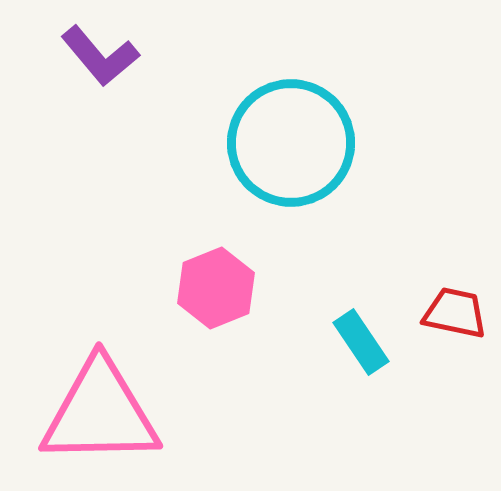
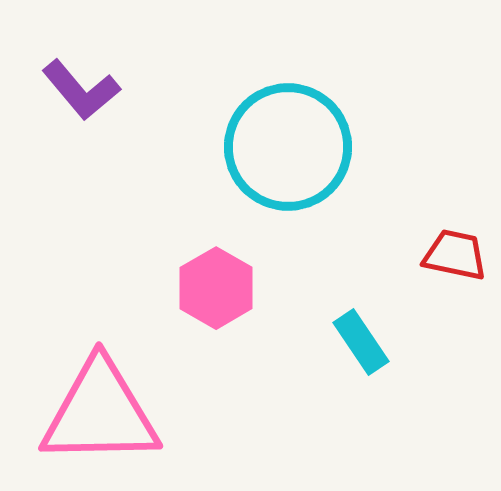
purple L-shape: moved 19 px left, 34 px down
cyan circle: moved 3 px left, 4 px down
pink hexagon: rotated 8 degrees counterclockwise
red trapezoid: moved 58 px up
